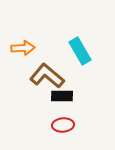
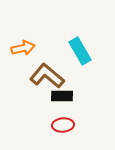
orange arrow: rotated 10 degrees counterclockwise
